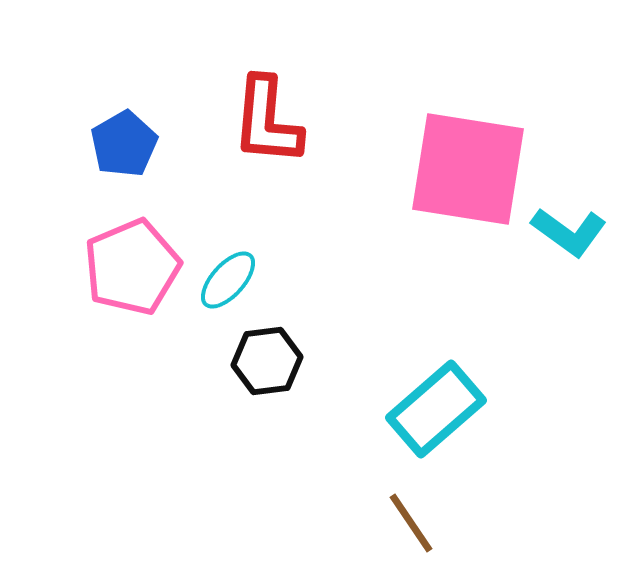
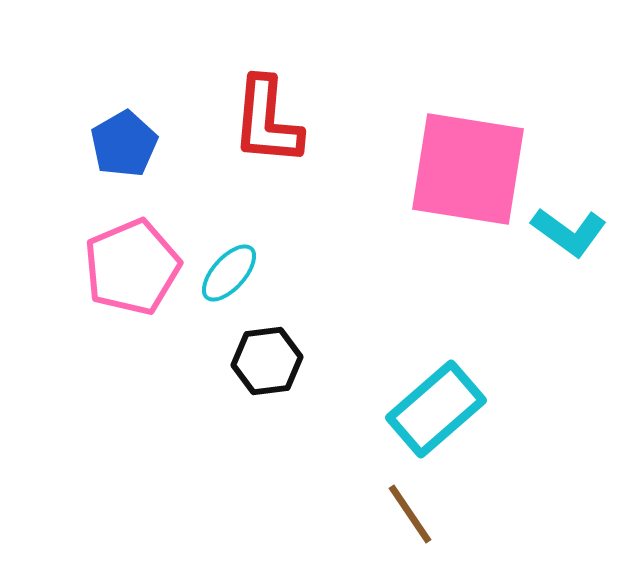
cyan ellipse: moved 1 px right, 7 px up
brown line: moved 1 px left, 9 px up
